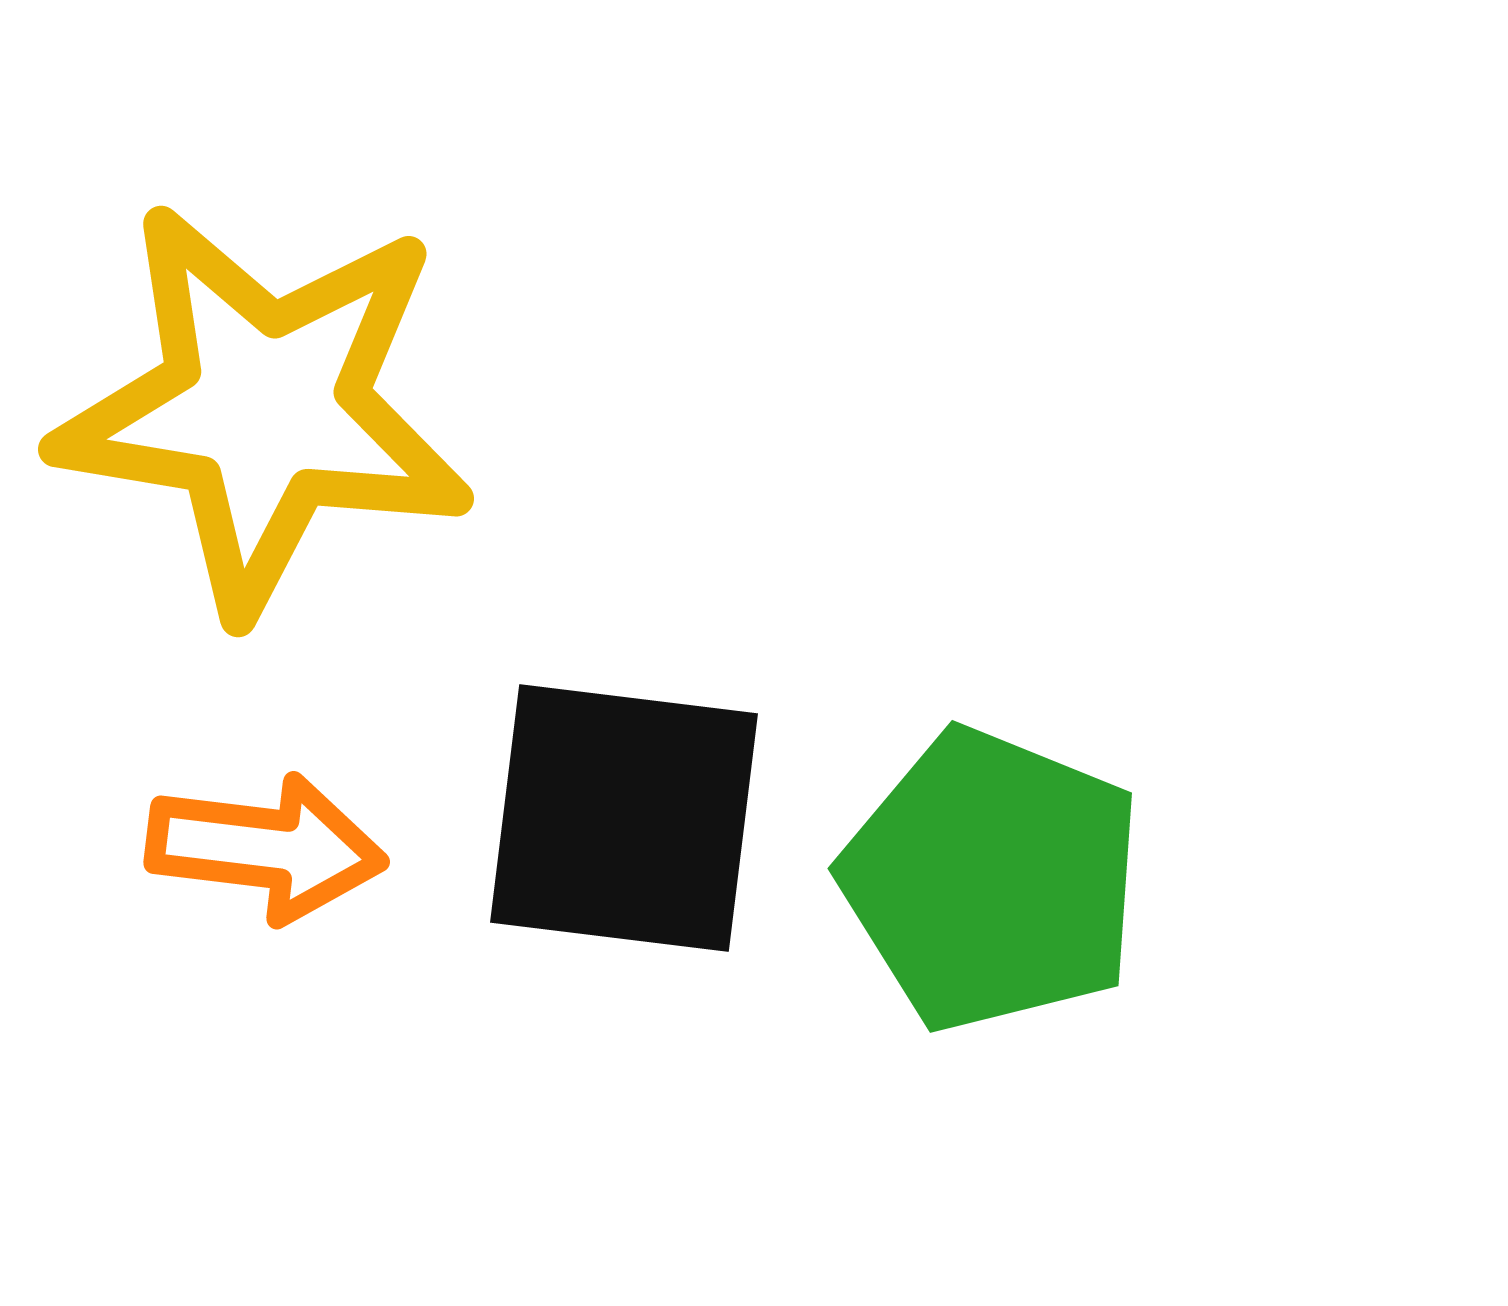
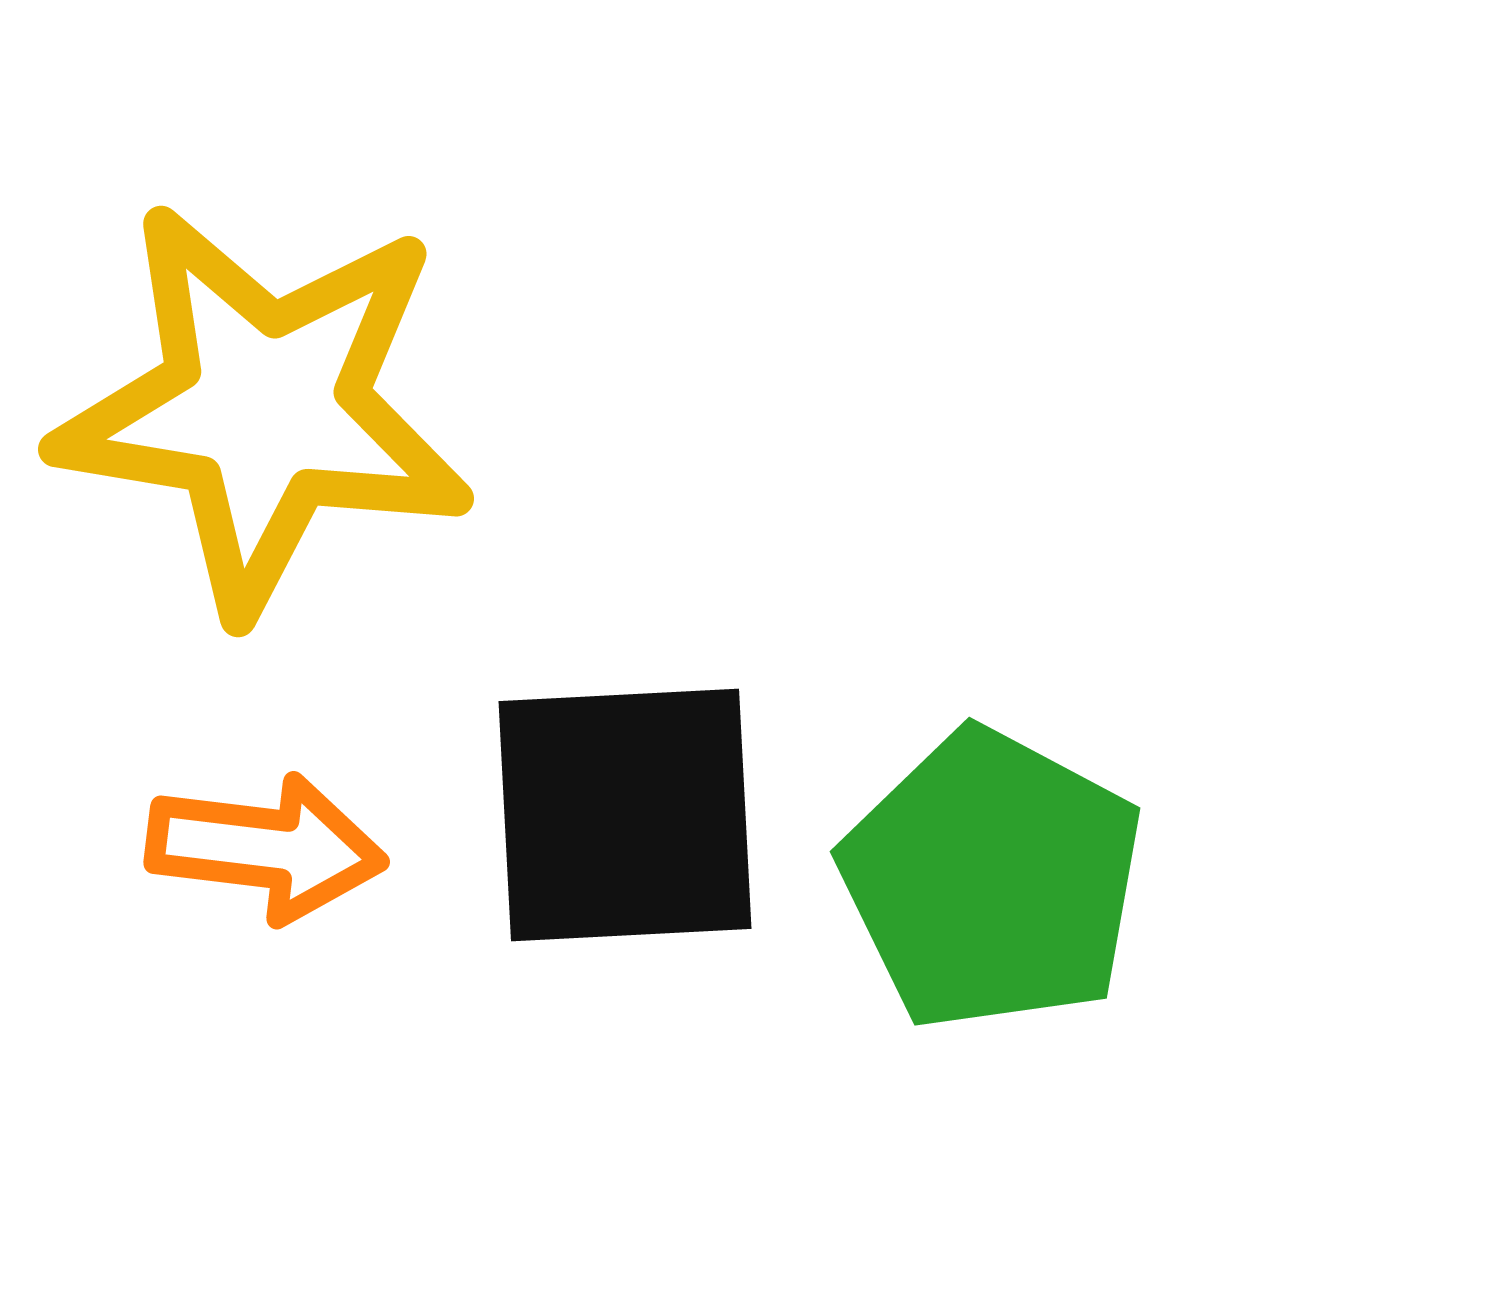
black square: moved 1 px right, 3 px up; rotated 10 degrees counterclockwise
green pentagon: rotated 6 degrees clockwise
